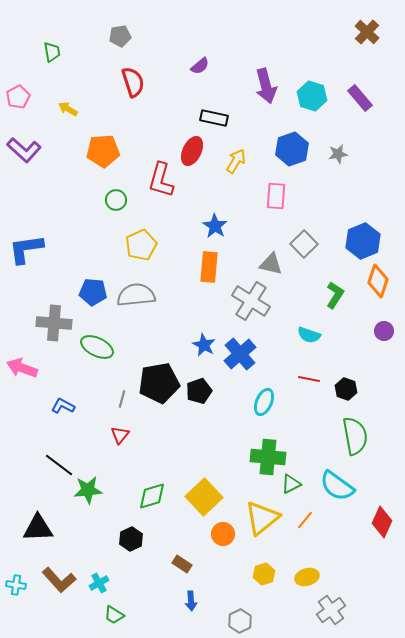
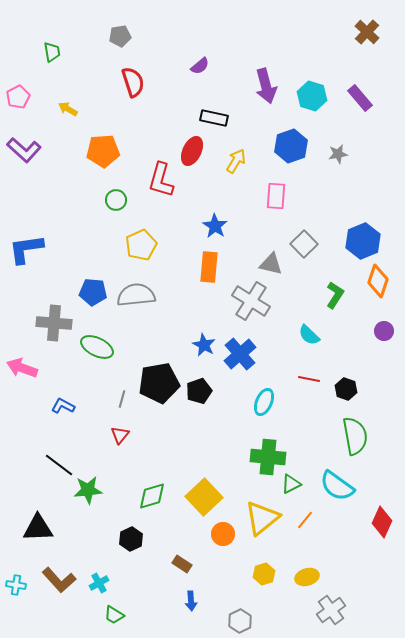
blue hexagon at (292, 149): moved 1 px left, 3 px up
cyan semicircle at (309, 335): rotated 25 degrees clockwise
